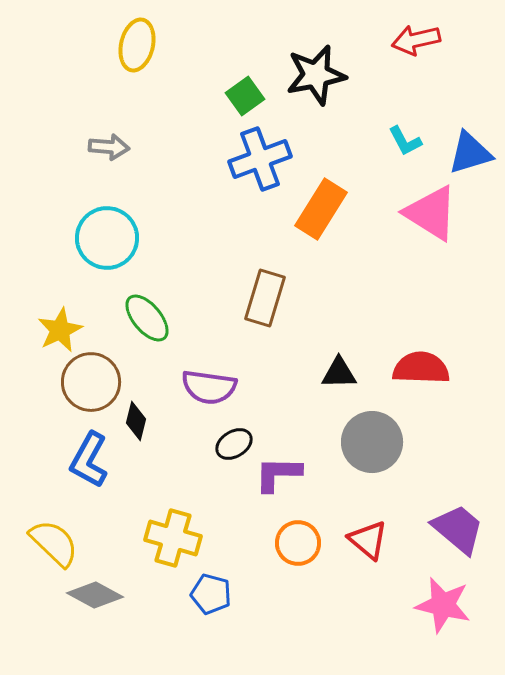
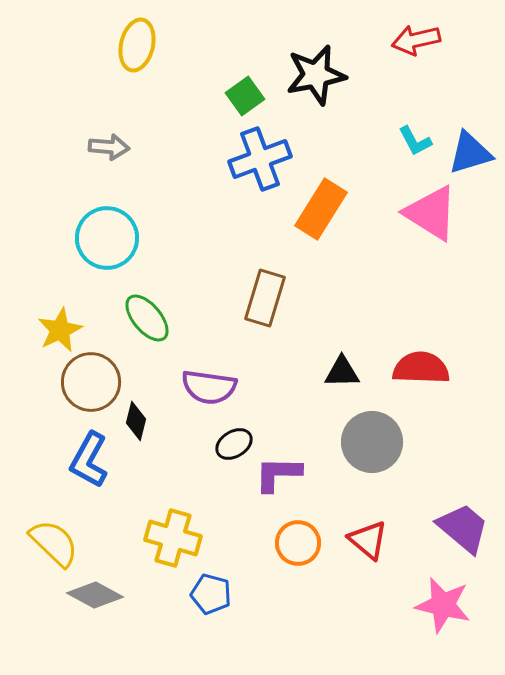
cyan L-shape: moved 10 px right
black triangle: moved 3 px right, 1 px up
purple trapezoid: moved 5 px right, 1 px up
